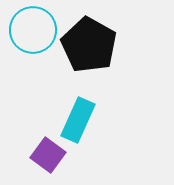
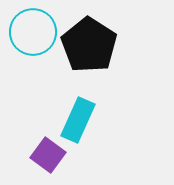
cyan circle: moved 2 px down
black pentagon: rotated 4 degrees clockwise
